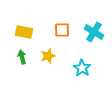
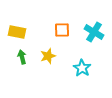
yellow rectangle: moved 7 px left
